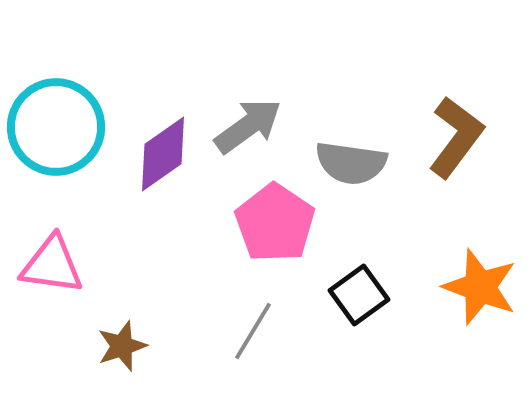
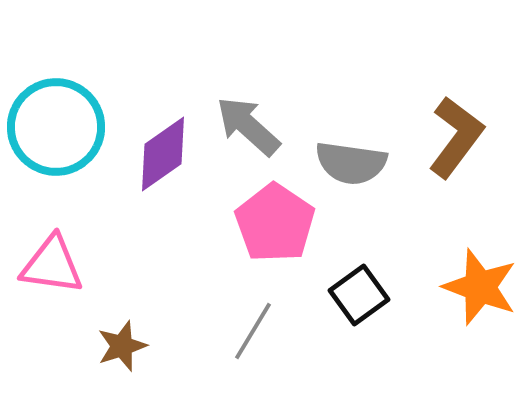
gray arrow: rotated 102 degrees counterclockwise
